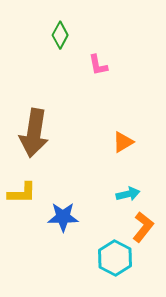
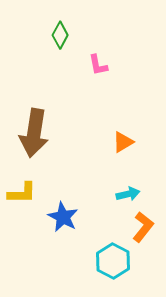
blue star: rotated 28 degrees clockwise
cyan hexagon: moved 2 px left, 3 px down
